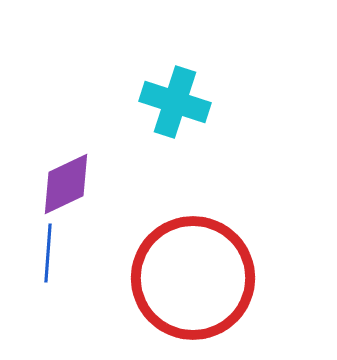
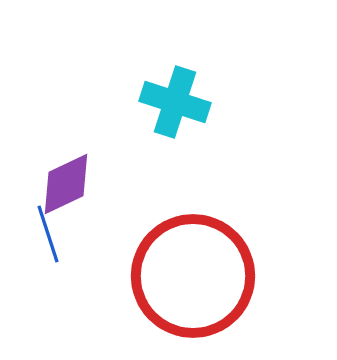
blue line: moved 19 px up; rotated 22 degrees counterclockwise
red circle: moved 2 px up
